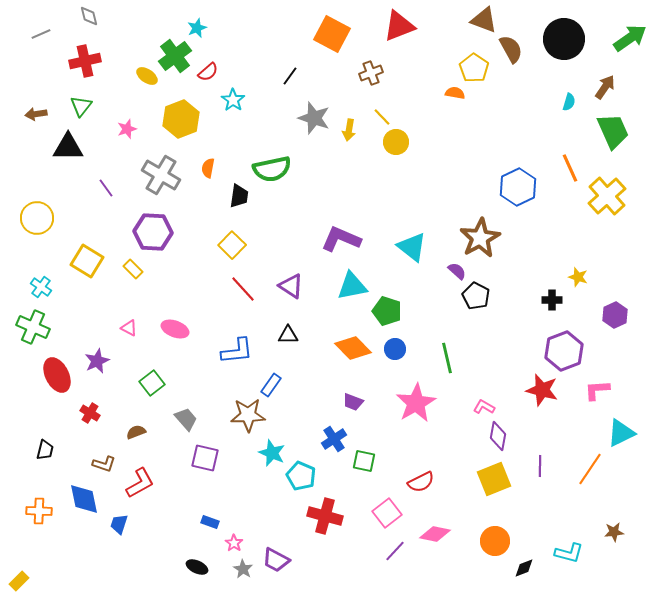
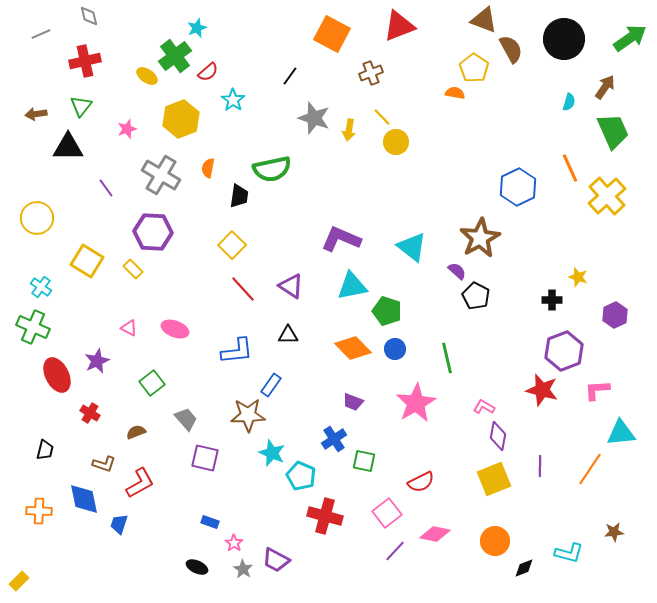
cyan triangle at (621, 433): rotated 20 degrees clockwise
